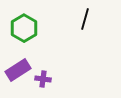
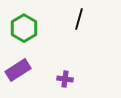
black line: moved 6 px left
purple cross: moved 22 px right
